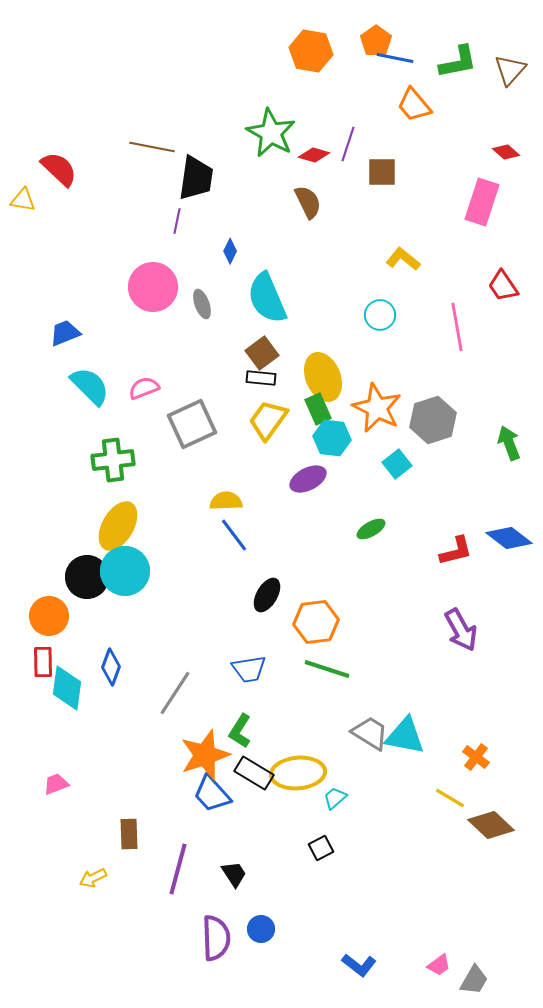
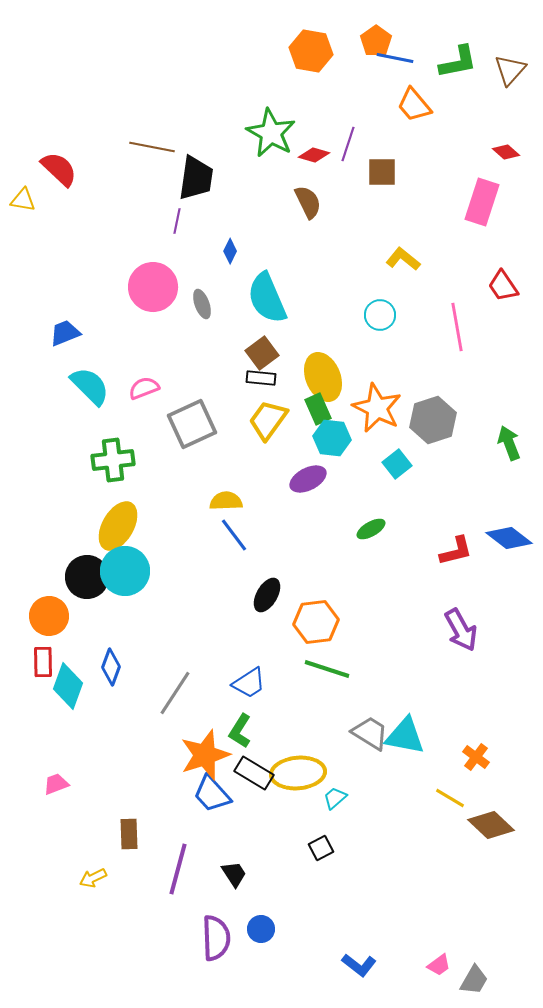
blue trapezoid at (249, 669): moved 14 px down; rotated 24 degrees counterclockwise
cyan diamond at (67, 688): moved 1 px right, 2 px up; rotated 12 degrees clockwise
